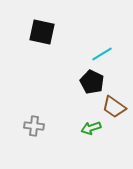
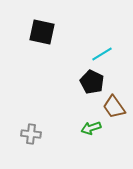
brown trapezoid: rotated 20 degrees clockwise
gray cross: moved 3 px left, 8 px down
